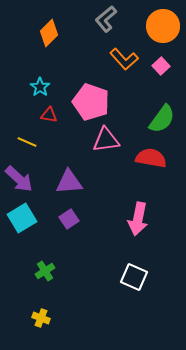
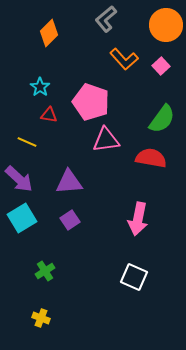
orange circle: moved 3 px right, 1 px up
purple square: moved 1 px right, 1 px down
